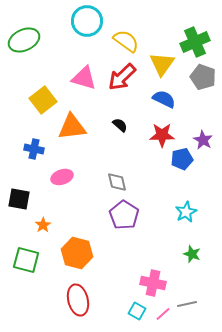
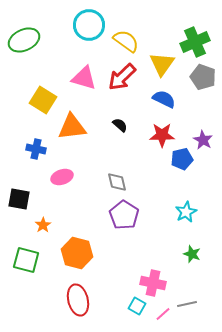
cyan circle: moved 2 px right, 4 px down
yellow square: rotated 20 degrees counterclockwise
blue cross: moved 2 px right
cyan square: moved 5 px up
